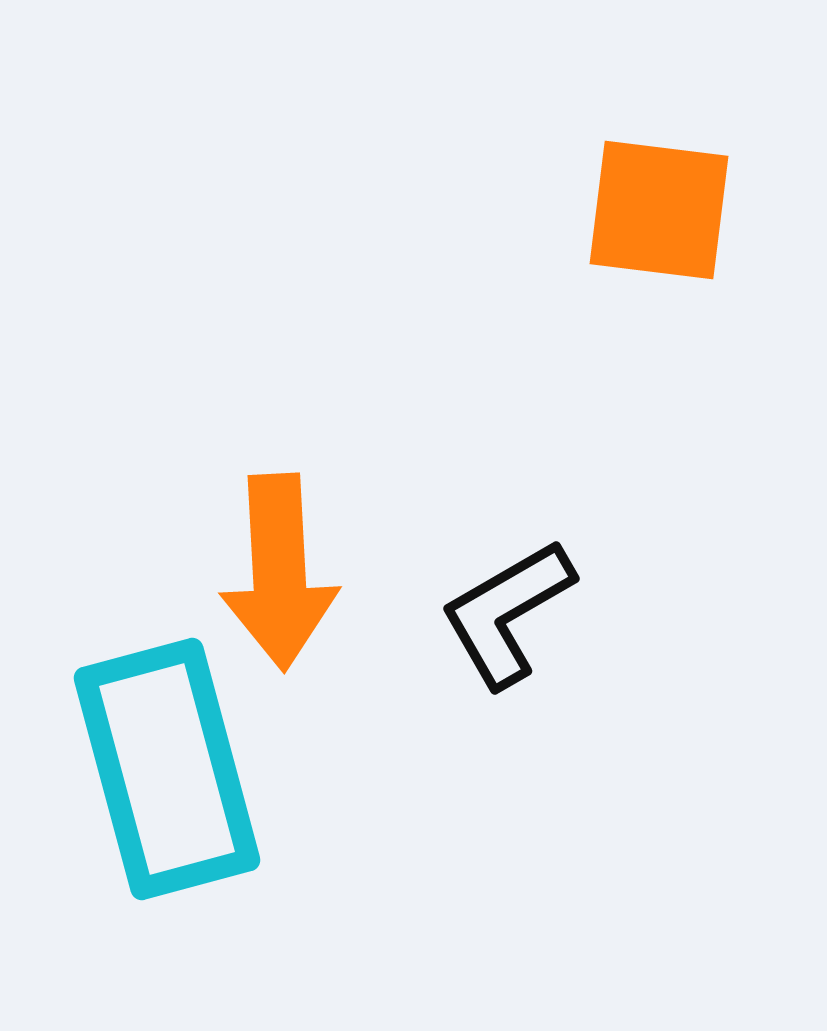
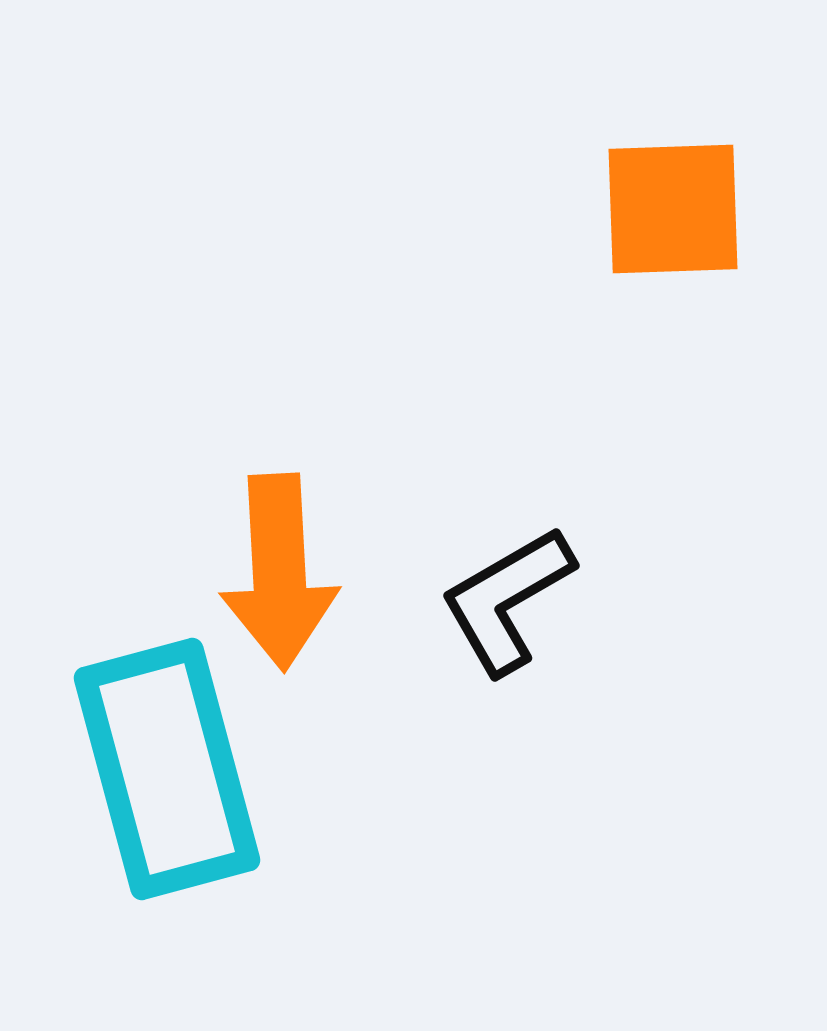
orange square: moved 14 px right, 1 px up; rotated 9 degrees counterclockwise
black L-shape: moved 13 px up
